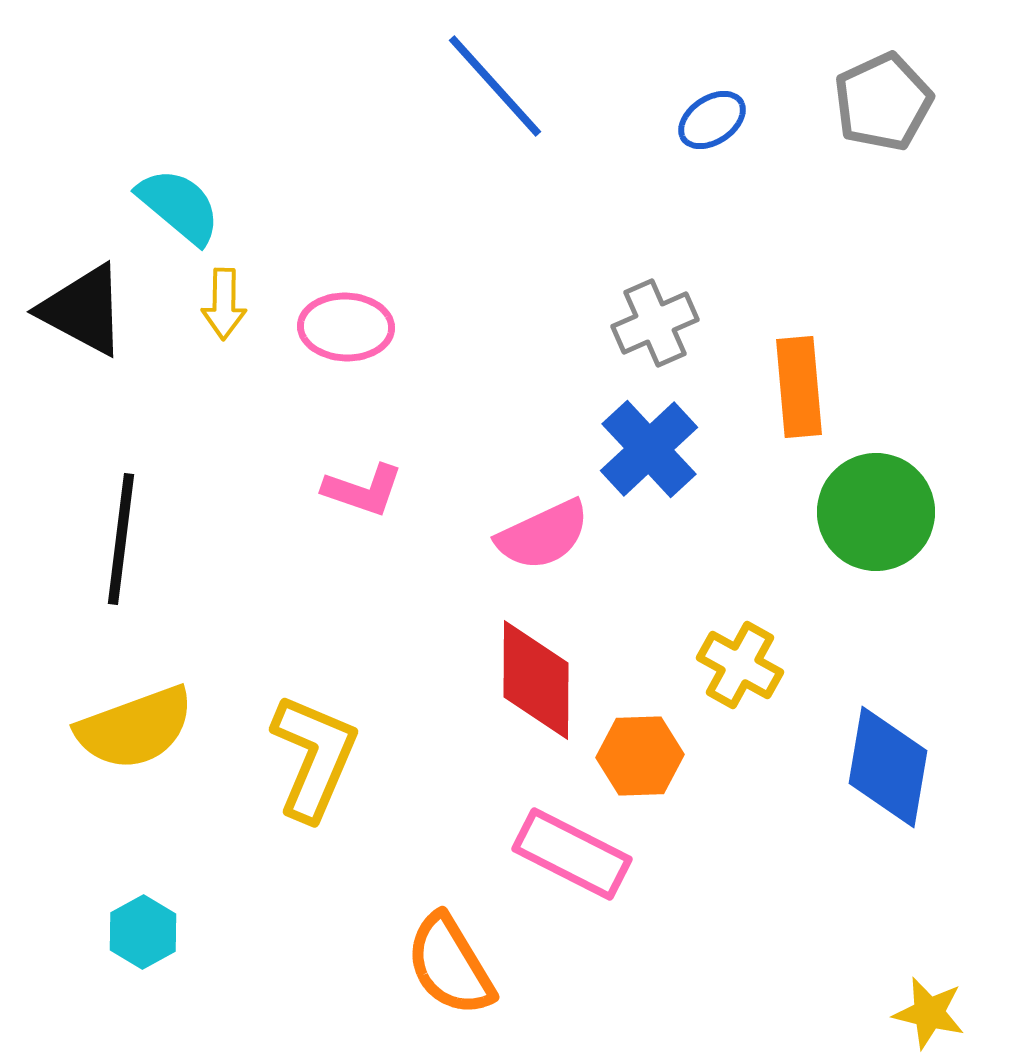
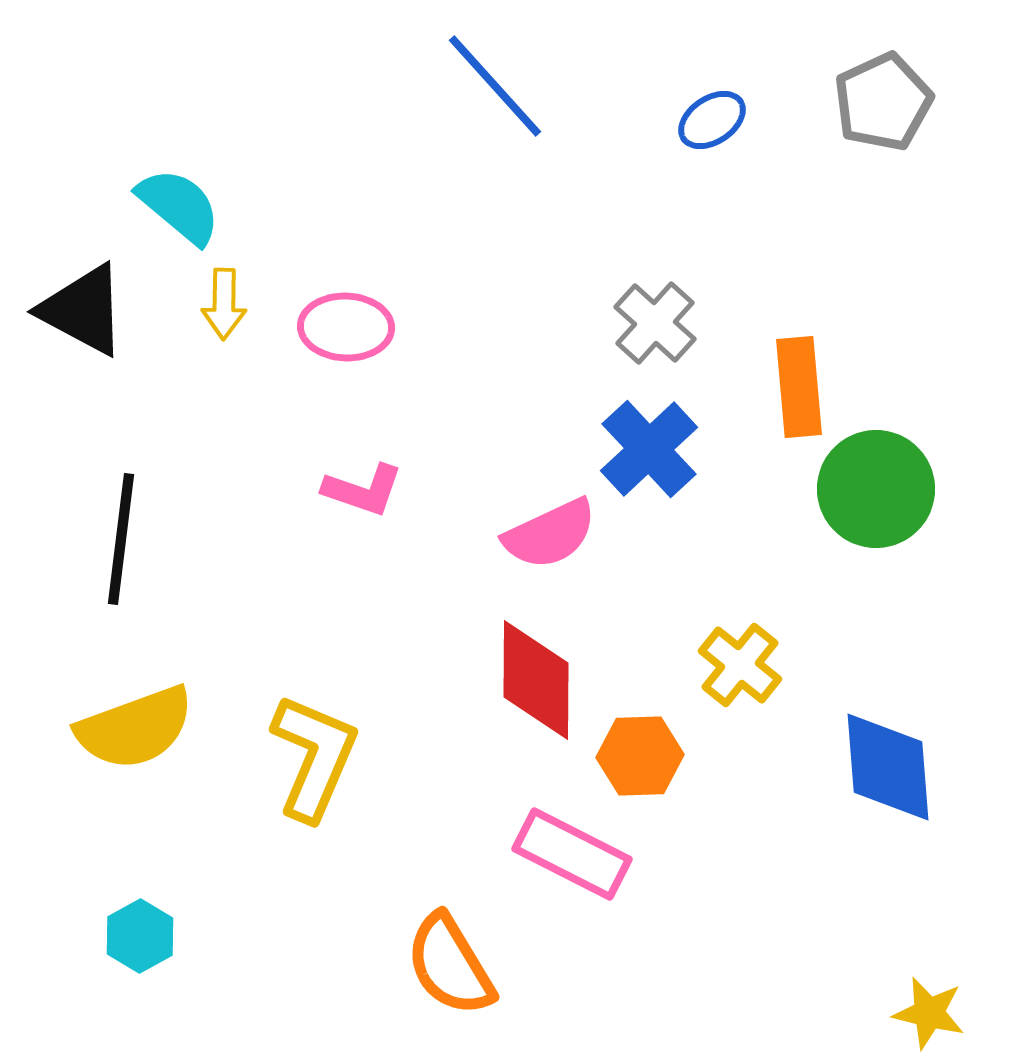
gray cross: rotated 24 degrees counterclockwise
green circle: moved 23 px up
pink semicircle: moved 7 px right, 1 px up
yellow cross: rotated 10 degrees clockwise
blue diamond: rotated 14 degrees counterclockwise
cyan hexagon: moved 3 px left, 4 px down
